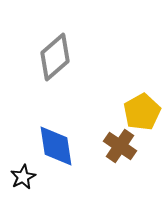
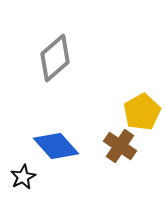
gray diamond: moved 1 px down
blue diamond: rotated 33 degrees counterclockwise
